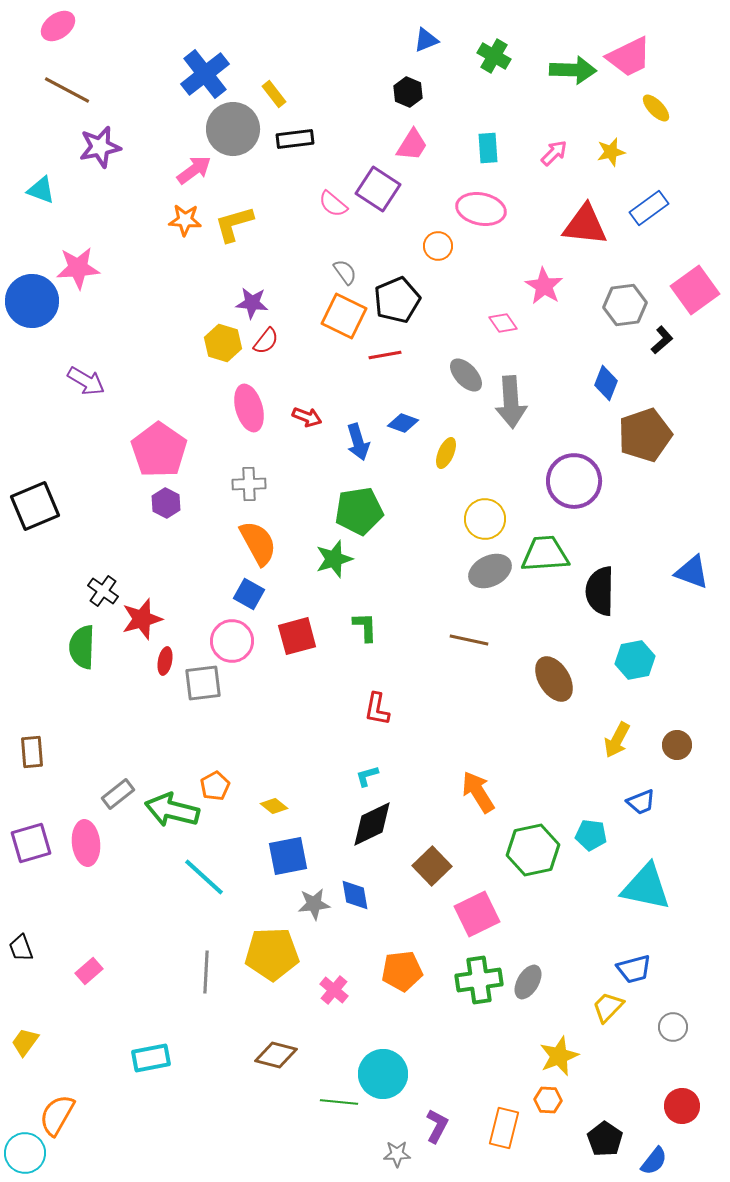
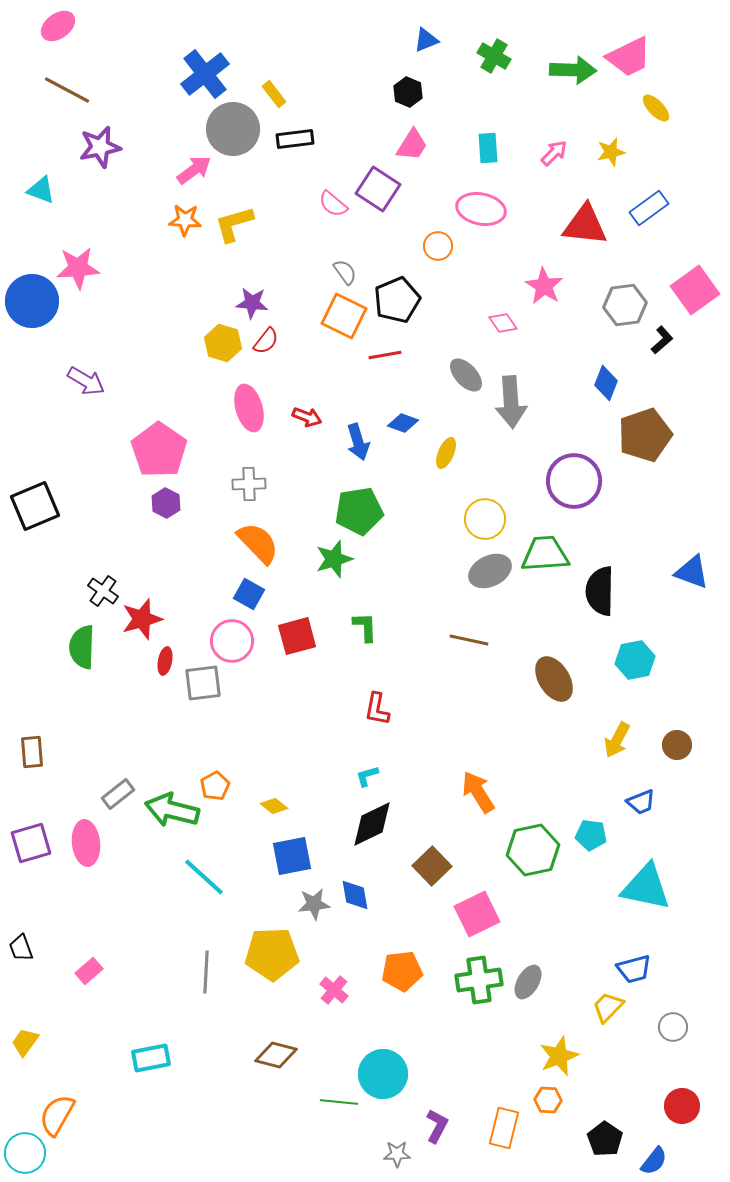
orange semicircle at (258, 543): rotated 15 degrees counterclockwise
blue square at (288, 856): moved 4 px right
